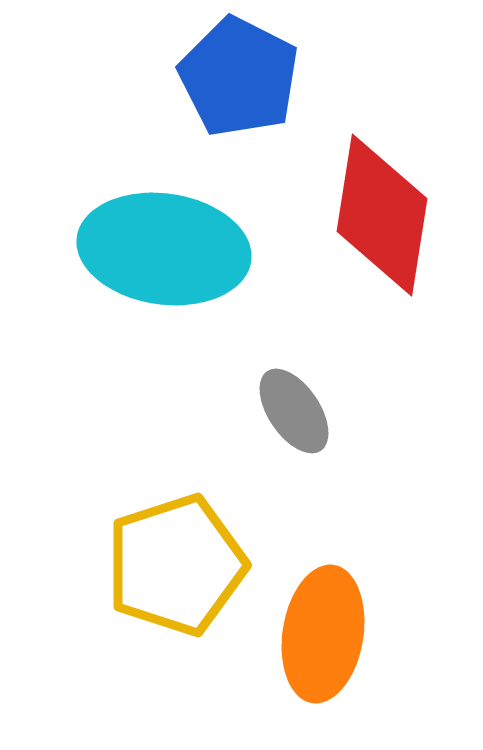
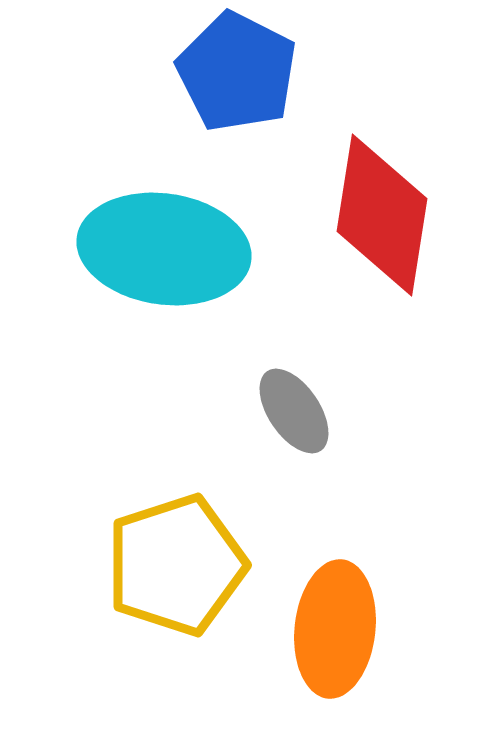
blue pentagon: moved 2 px left, 5 px up
orange ellipse: moved 12 px right, 5 px up; rotated 3 degrees counterclockwise
